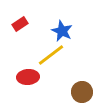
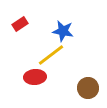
blue star: moved 1 px right; rotated 15 degrees counterclockwise
red ellipse: moved 7 px right
brown circle: moved 6 px right, 4 px up
